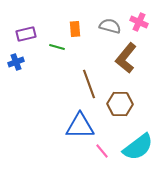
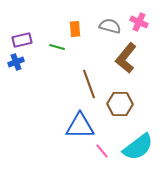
purple rectangle: moved 4 px left, 6 px down
